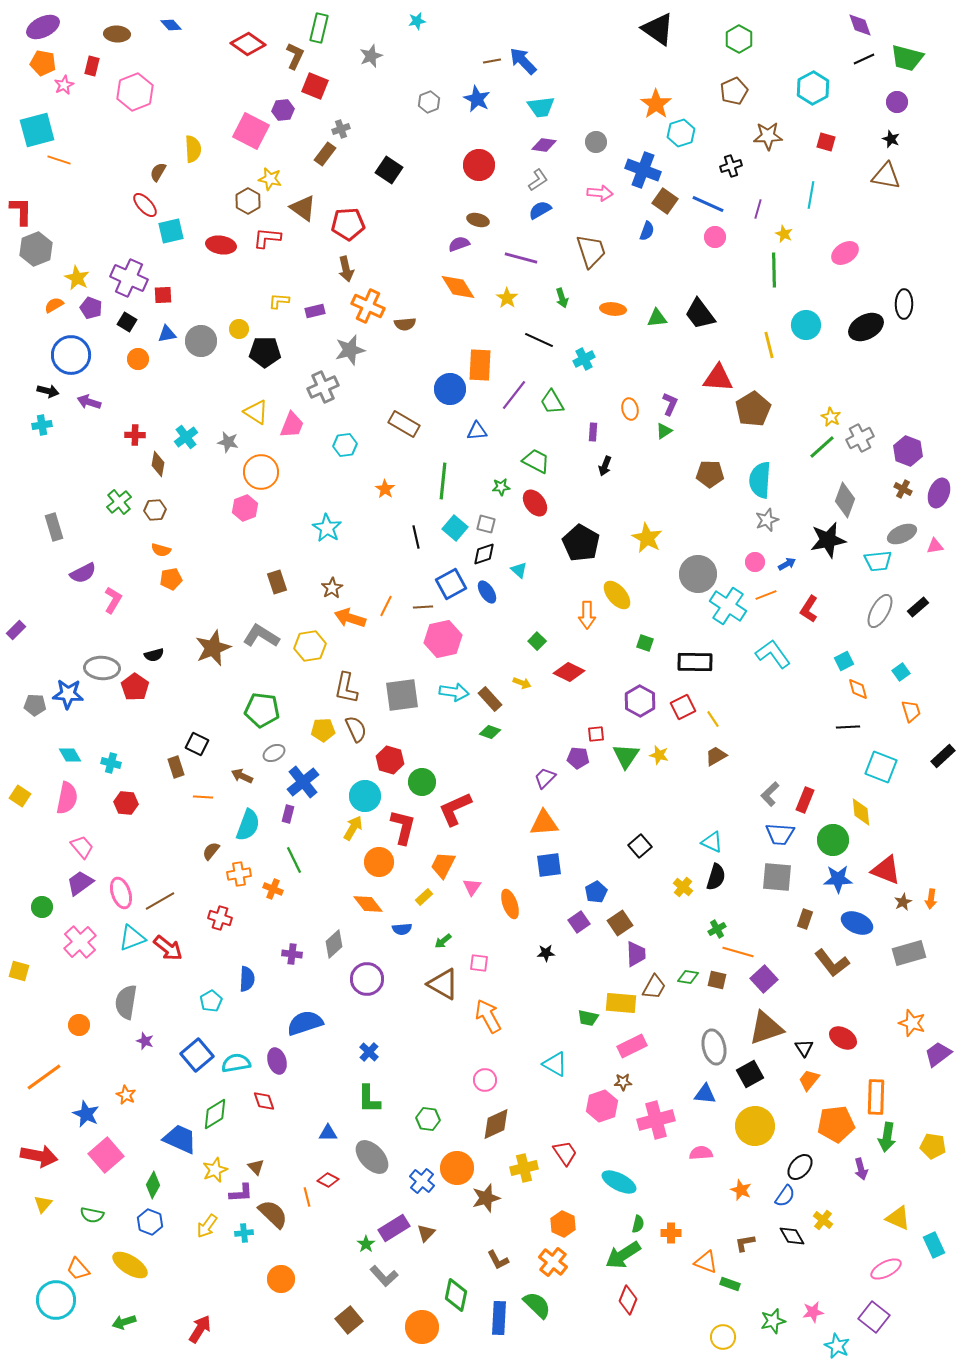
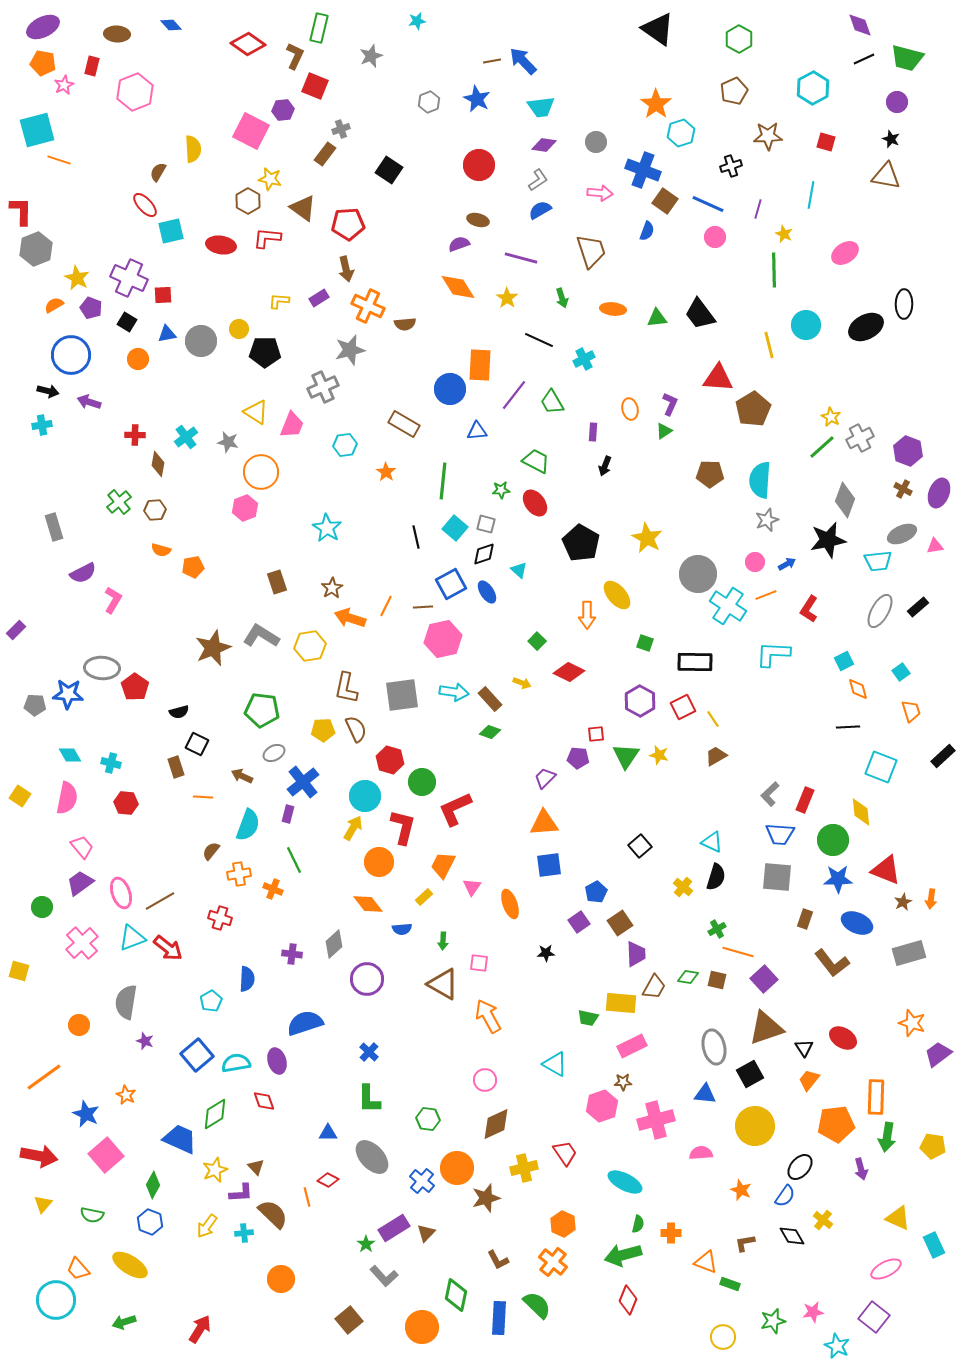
purple rectangle at (315, 311): moved 4 px right, 13 px up; rotated 18 degrees counterclockwise
green star at (501, 487): moved 3 px down
orange star at (385, 489): moved 1 px right, 17 px up
orange pentagon at (171, 579): moved 22 px right, 12 px up
cyan L-shape at (773, 654): rotated 51 degrees counterclockwise
black semicircle at (154, 655): moved 25 px right, 57 px down
green arrow at (443, 941): rotated 48 degrees counterclockwise
pink cross at (80, 942): moved 2 px right, 1 px down
cyan ellipse at (619, 1182): moved 6 px right
green arrow at (623, 1255): rotated 18 degrees clockwise
